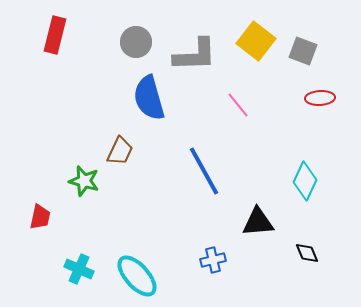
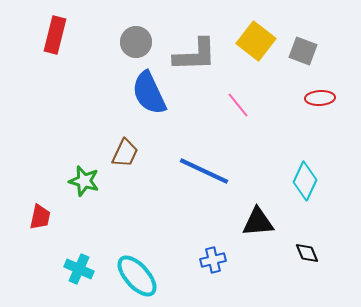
blue semicircle: moved 5 px up; rotated 9 degrees counterclockwise
brown trapezoid: moved 5 px right, 2 px down
blue line: rotated 36 degrees counterclockwise
